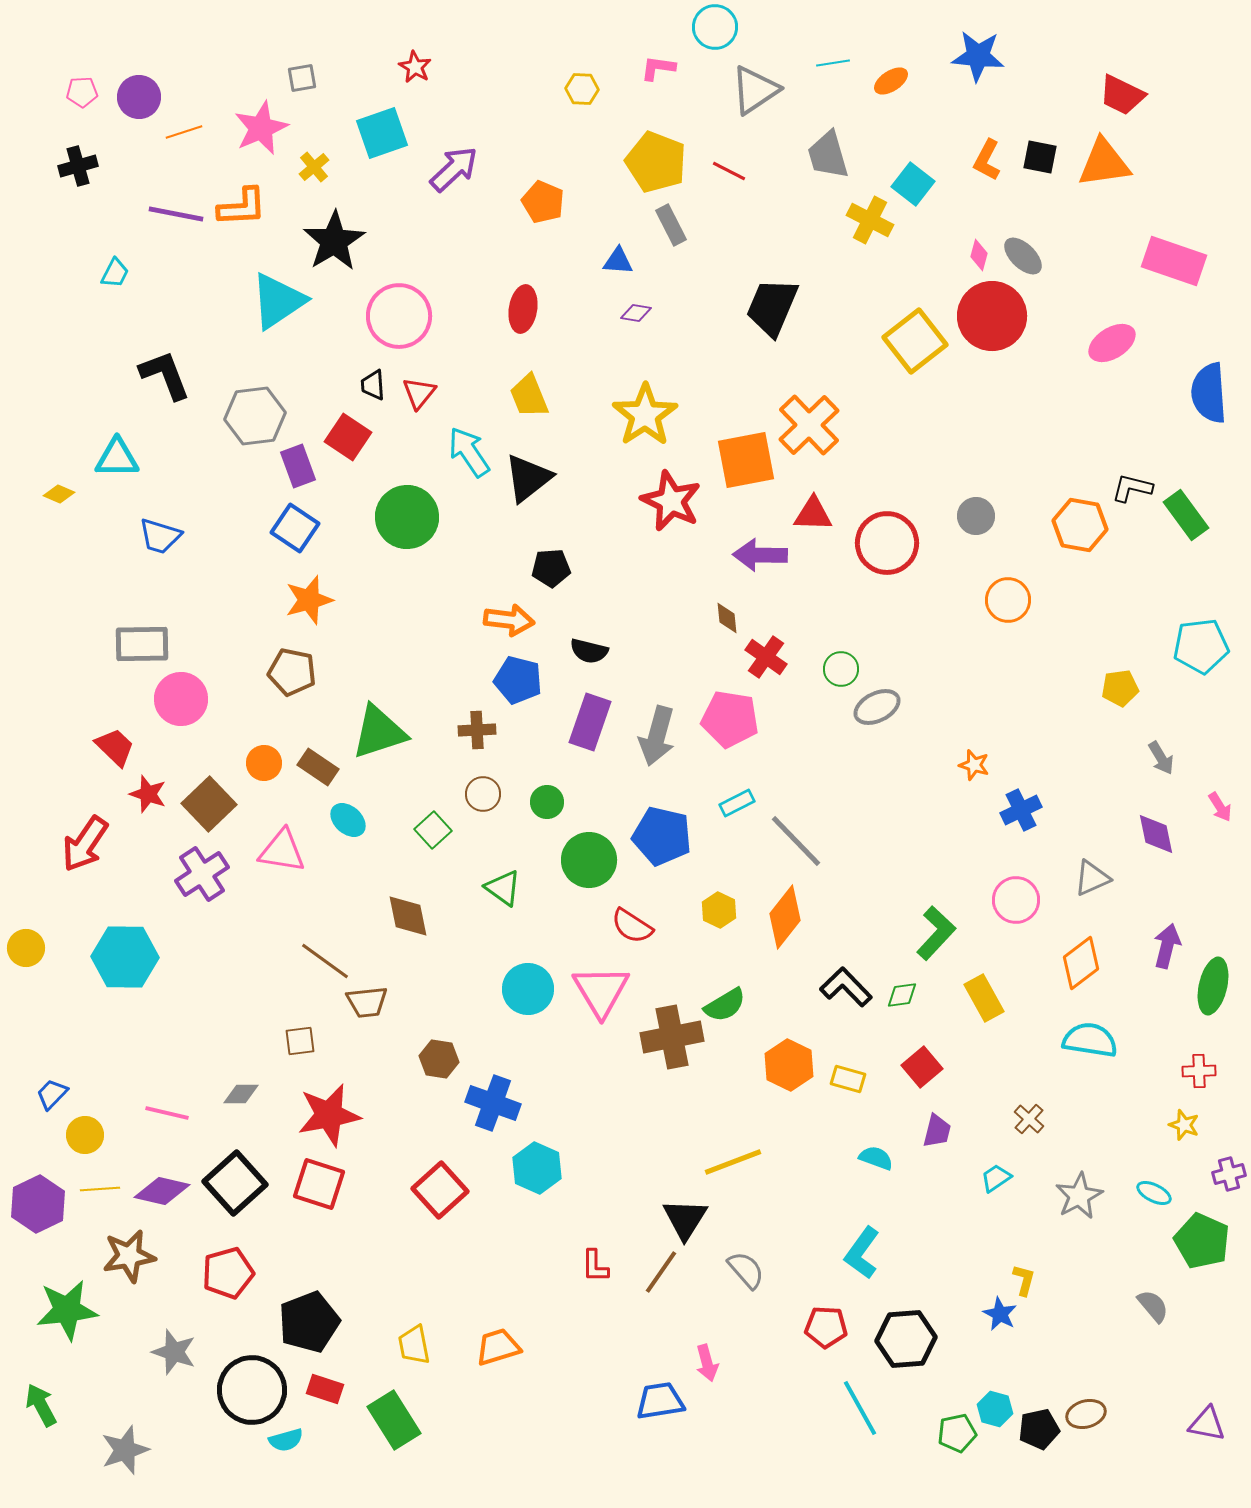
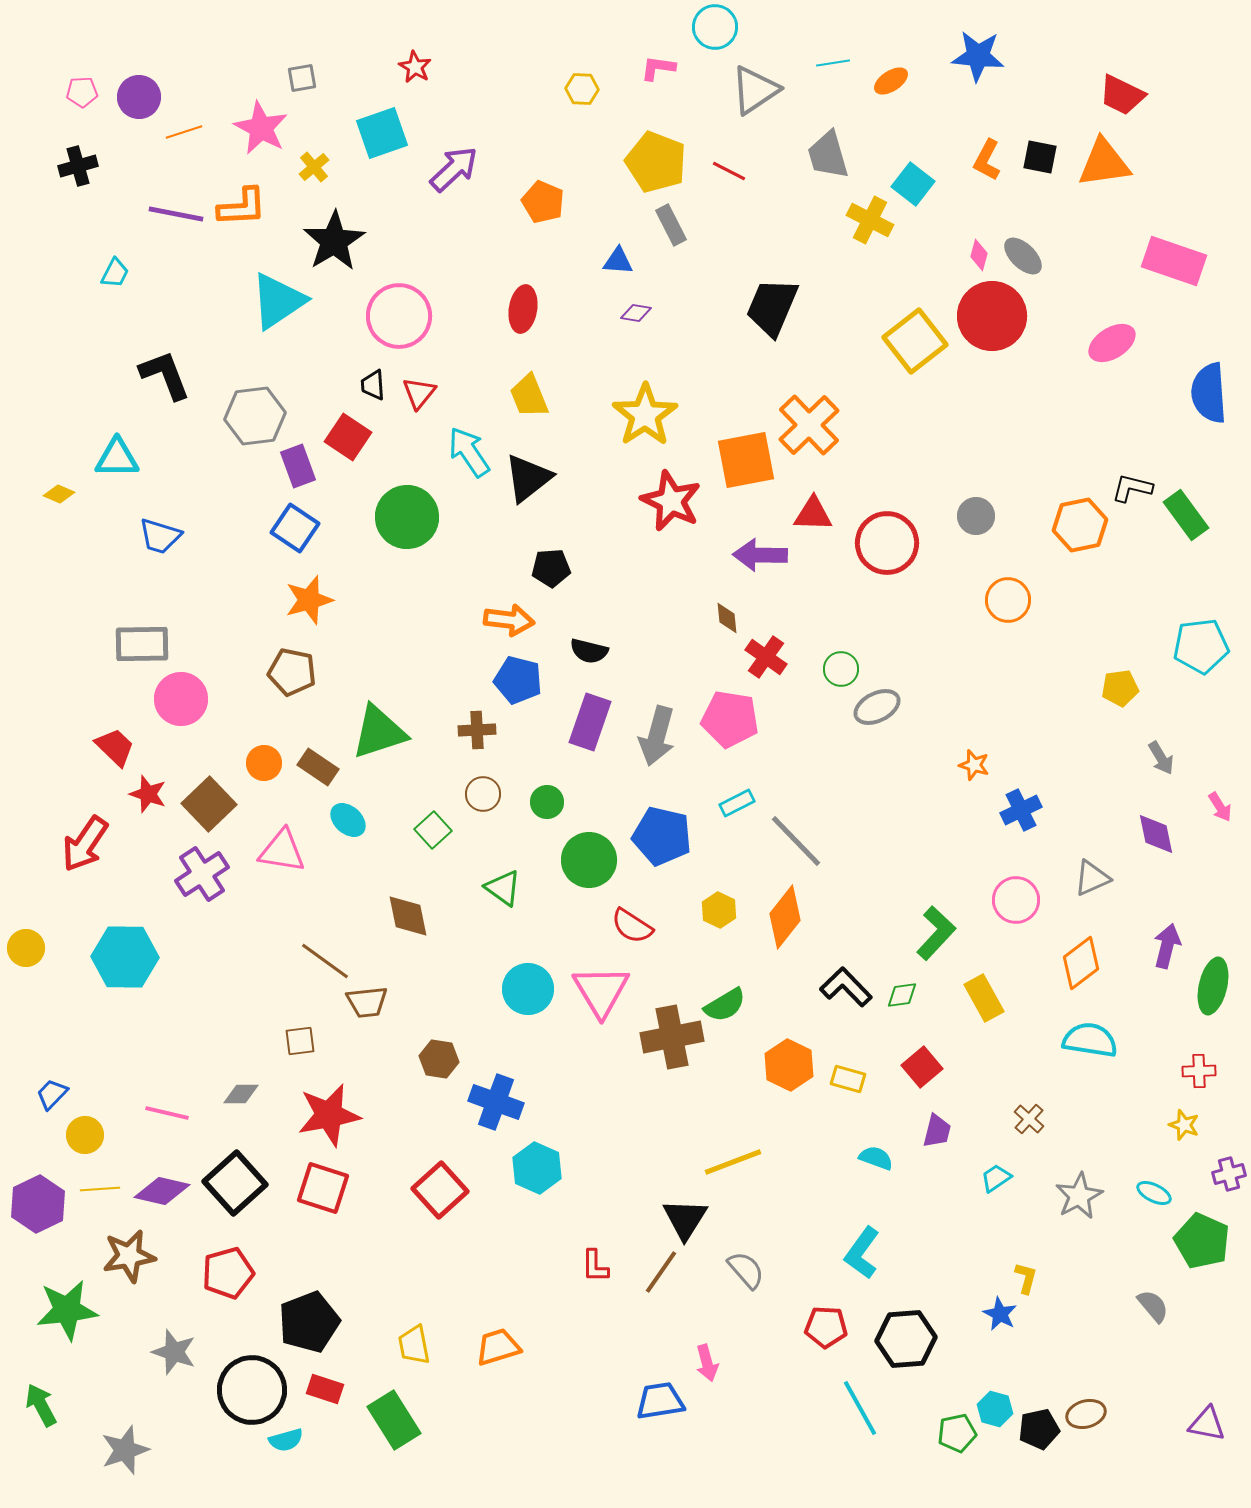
pink star at (261, 128): rotated 20 degrees counterclockwise
orange hexagon at (1080, 525): rotated 22 degrees counterclockwise
blue cross at (493, 1103): moved 3 px right, 1 px up
red square at (319, 1184): moved 4 px right, 4 px down
yellow L-shape at (1024, 1280): moved 2 px right, 2 px up
